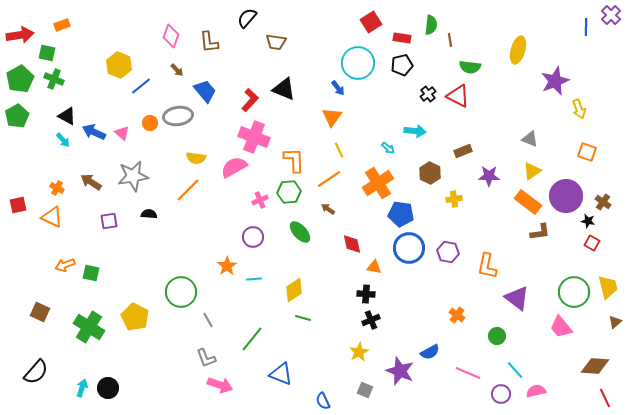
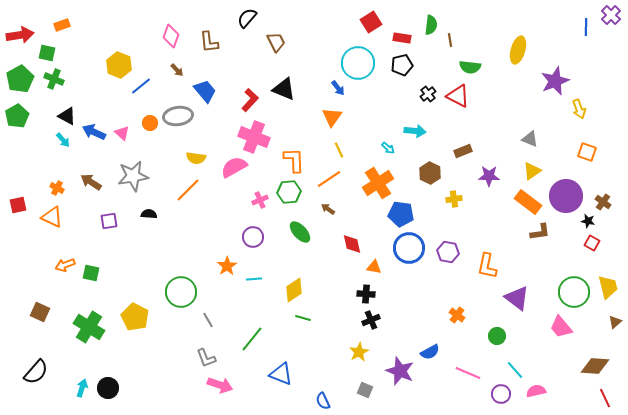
brown trapezoid at (276, 42): rotated 125 degrees counterclockwise
